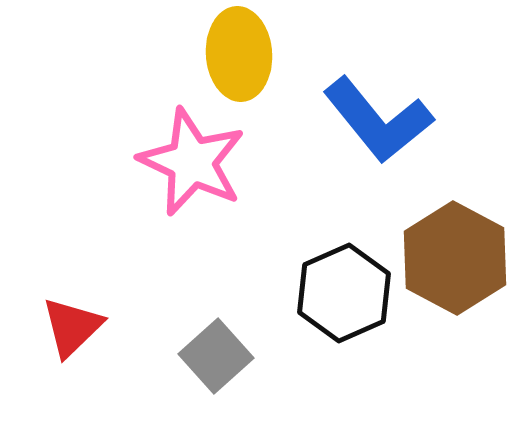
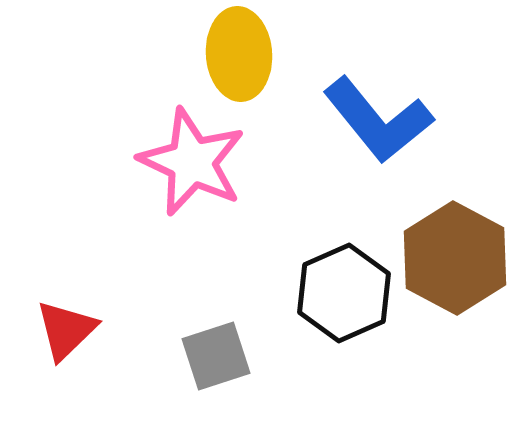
red triangle: moved 6 px left, 3 px down
gray square: rotated 24 degrees clockwise
